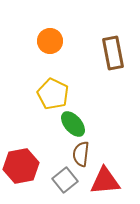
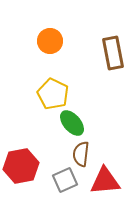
green ellipse: moved 1 px left, 1 px up
gray square: rotated 15 degrees clockwise
